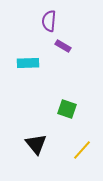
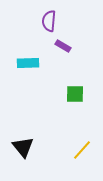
green square: moved 8 px right, 15 px up; rotated 18 degrees counterclockwise
black triangle: moved 13 px left, 3 px down
